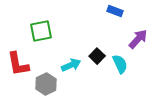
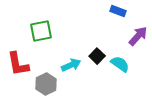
blue rectangle: moved 3 px right
purple arrow: moved 3 px up
cyan semicircle: rotated 30 degrees counterclockwise
